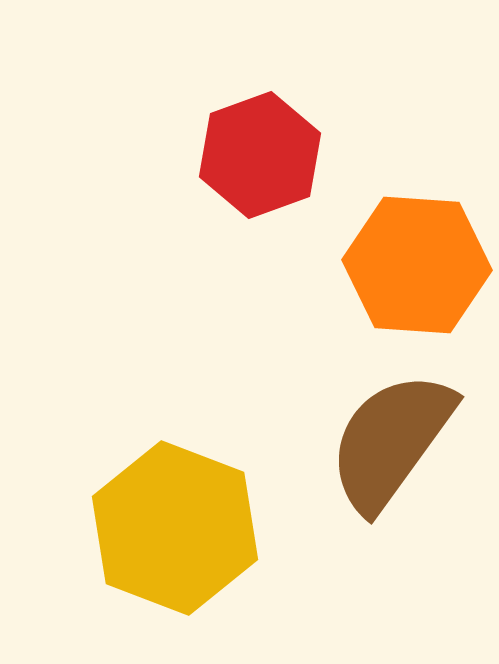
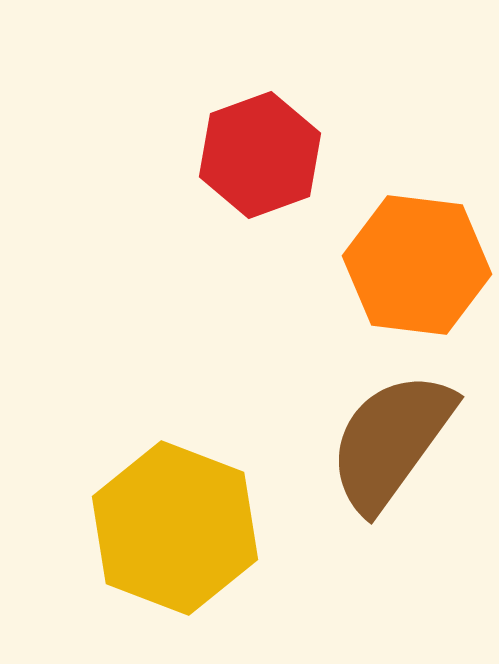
orange hexagon: rotated 3 degrees clockwise
